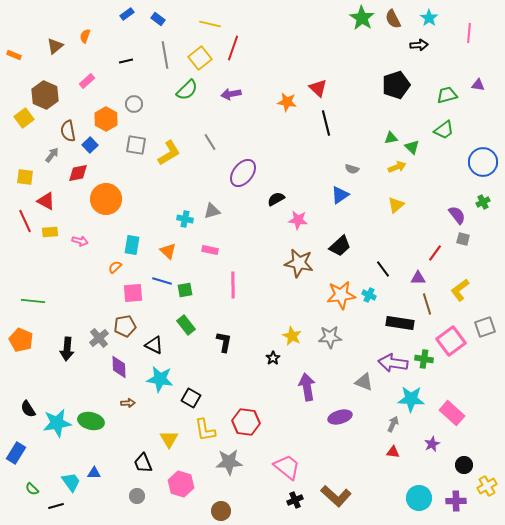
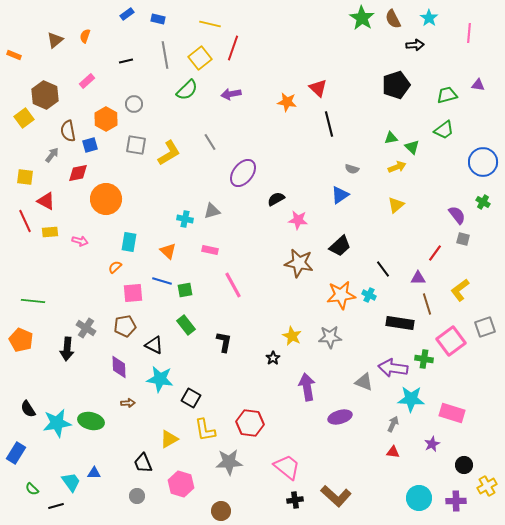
blue rectangle at (158, 19): rotated 24 degrees counterclockwise
black arrow at (419, 45): moved 4 px left
brown triangle at (55, 46): moved 6 px up
black line at (326, 123): moved 3 px right, 1 px down
blue square at (90, 145): rotated 28 degrees clockwise
green cross at (483, 202): rotated 32 degrees counterclockwise
cyan rectangle at (132, 245): moved 3 px left, 3 px up
pink line at (233, 285): rotated 28 degrees counterclockwise
gray cross at (99, 338): moved 13 px left, 10 px up; rotated 18 degrees counterclockwise
purple arrow at (393, 363): moved 5 px down
pink rectangle at (452, 413): rotated 25 degrees counterclockwise
red hexagon at (246, 422): moved 4 px right, 1 px down
yellow triangle at (169, 439): rotated 30 degrees clockwise
black cross at (295, 500): rotated 14 degrees clockwise
